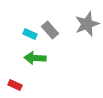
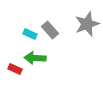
red rectangle: moved 16 px up
